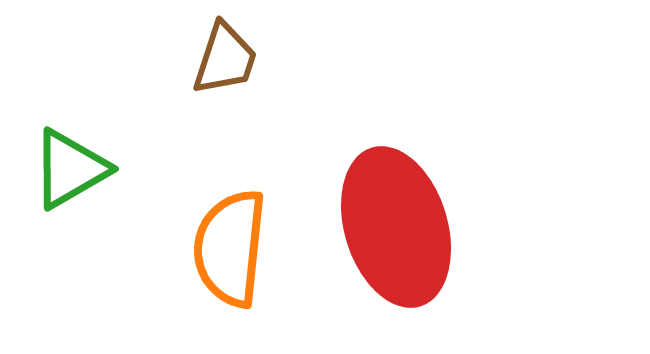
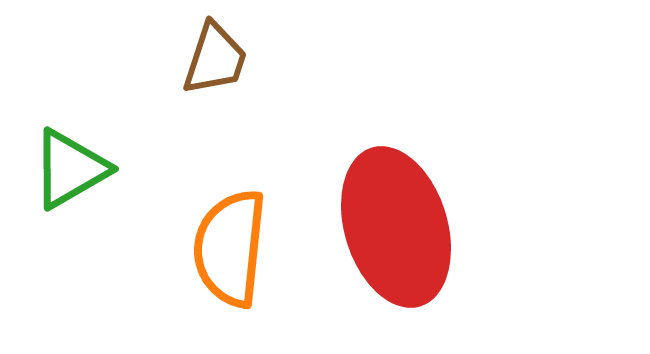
brown trapezoid: moved 10 px left
